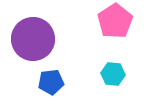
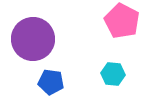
pink pentagon: moved 7 px right; rotated 12 degrees counterclockwise
blue pentagon: rotated 15 degrees clockwise
